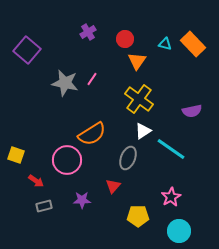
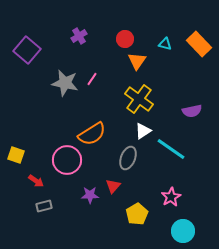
purple cross: moved 9 px left, 4 px down
orange rectangle: moved 6 px right
purple star: moved 8 px right, 5 px up
yellow pentagon: moved 1 px left, 2 px up; rotated 30 degrees counterclockwise
cyan circle: moved 4 px right
